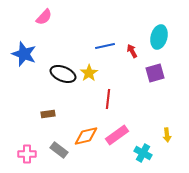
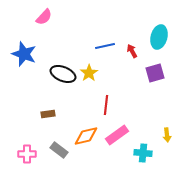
red line: moved 2 px left, 6 px down
cyan cross: rotated 24 degrees counterclockwise
